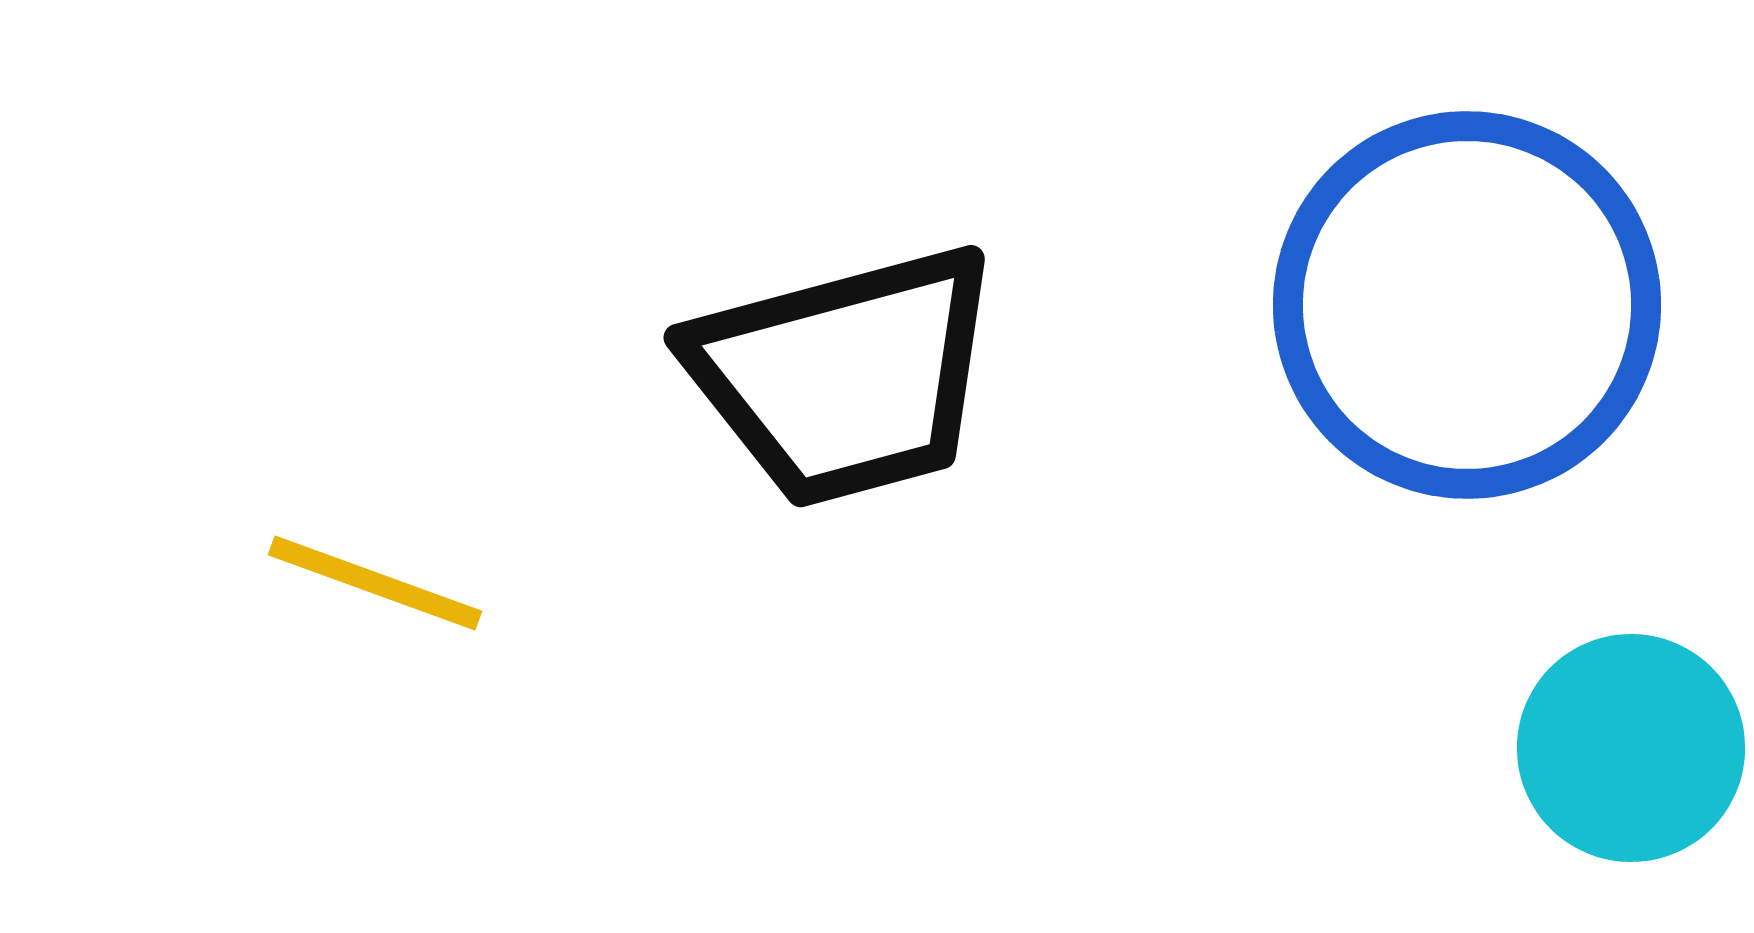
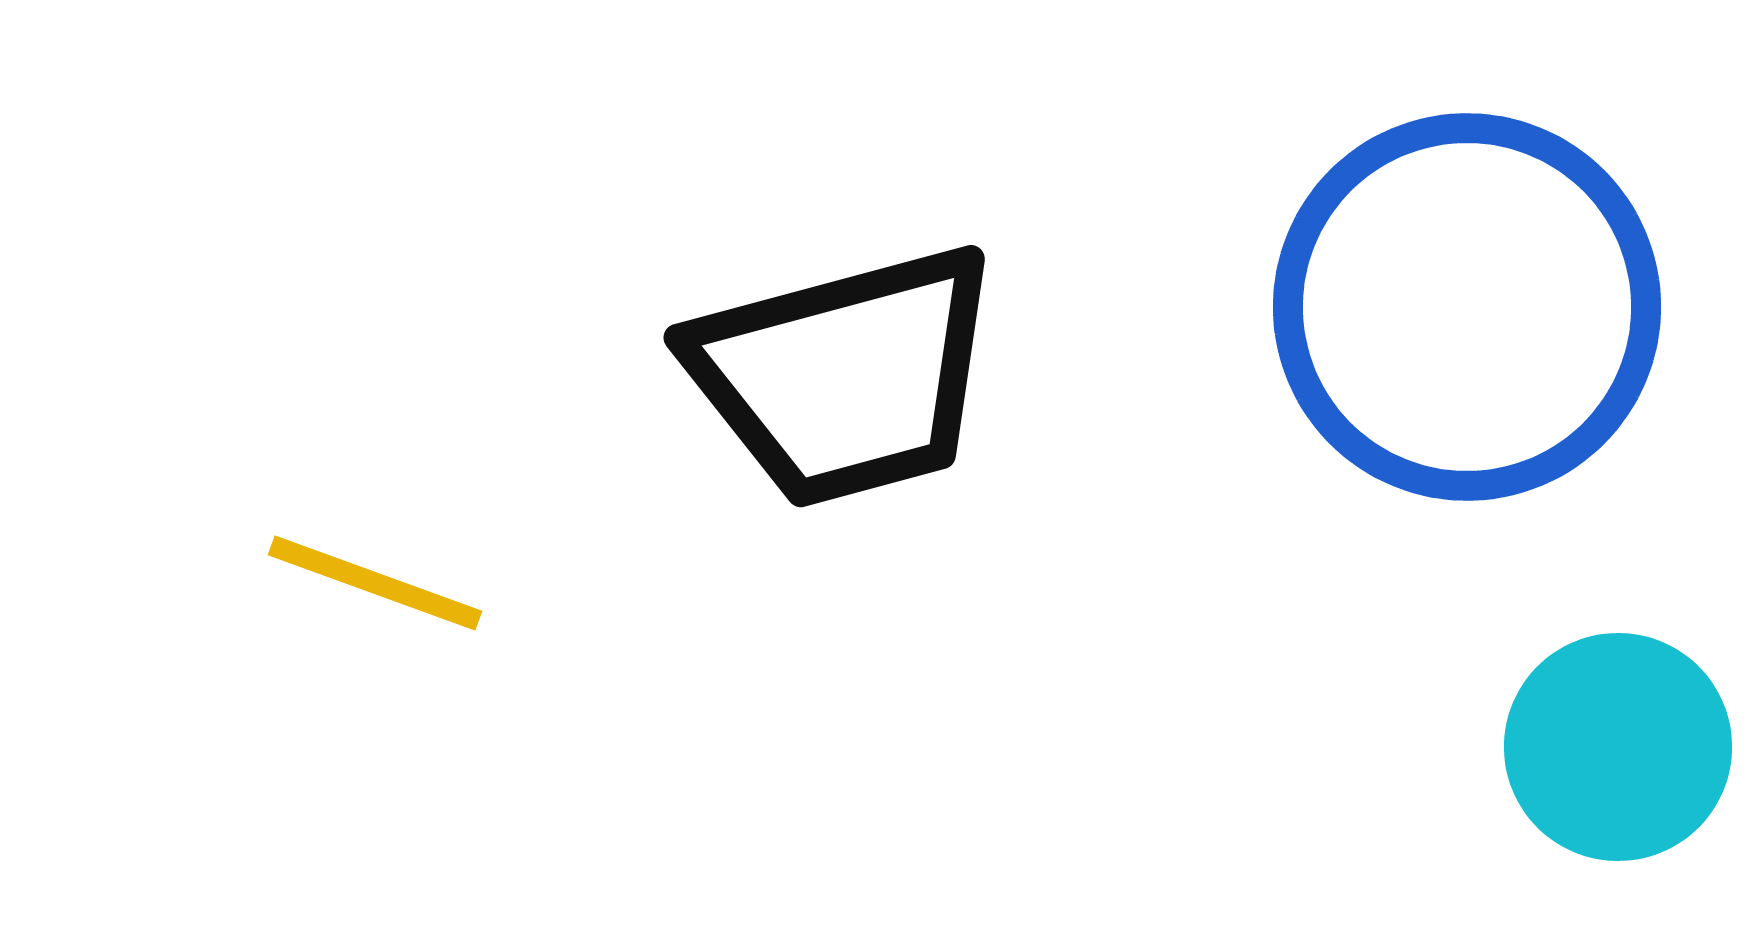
blue circle: moved 2 px down
cyan circle: moved 13 px left, 1 px up
